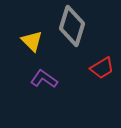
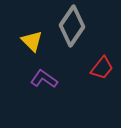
gray diamond: rotated 18 degrees clockwise
red trapezoid: rotated 20 degrees counterclockwise
